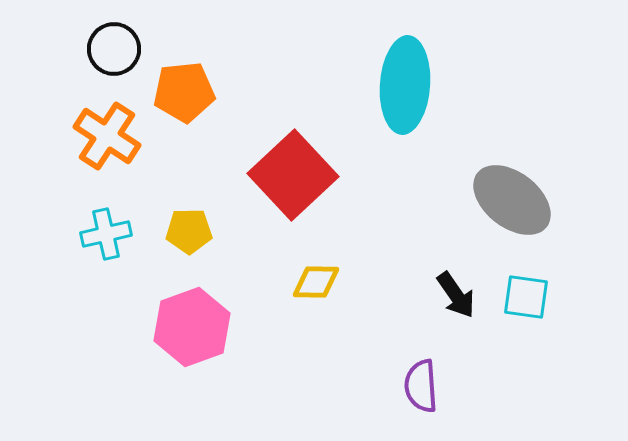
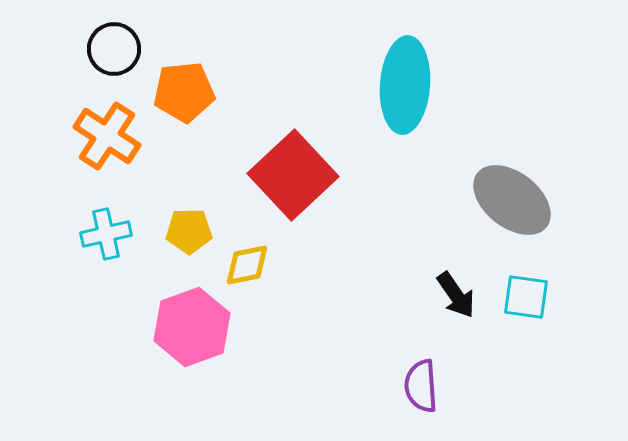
yellow diamond: moved 69 px left, 17 px up; rotated 12 degrees counterclockwise
